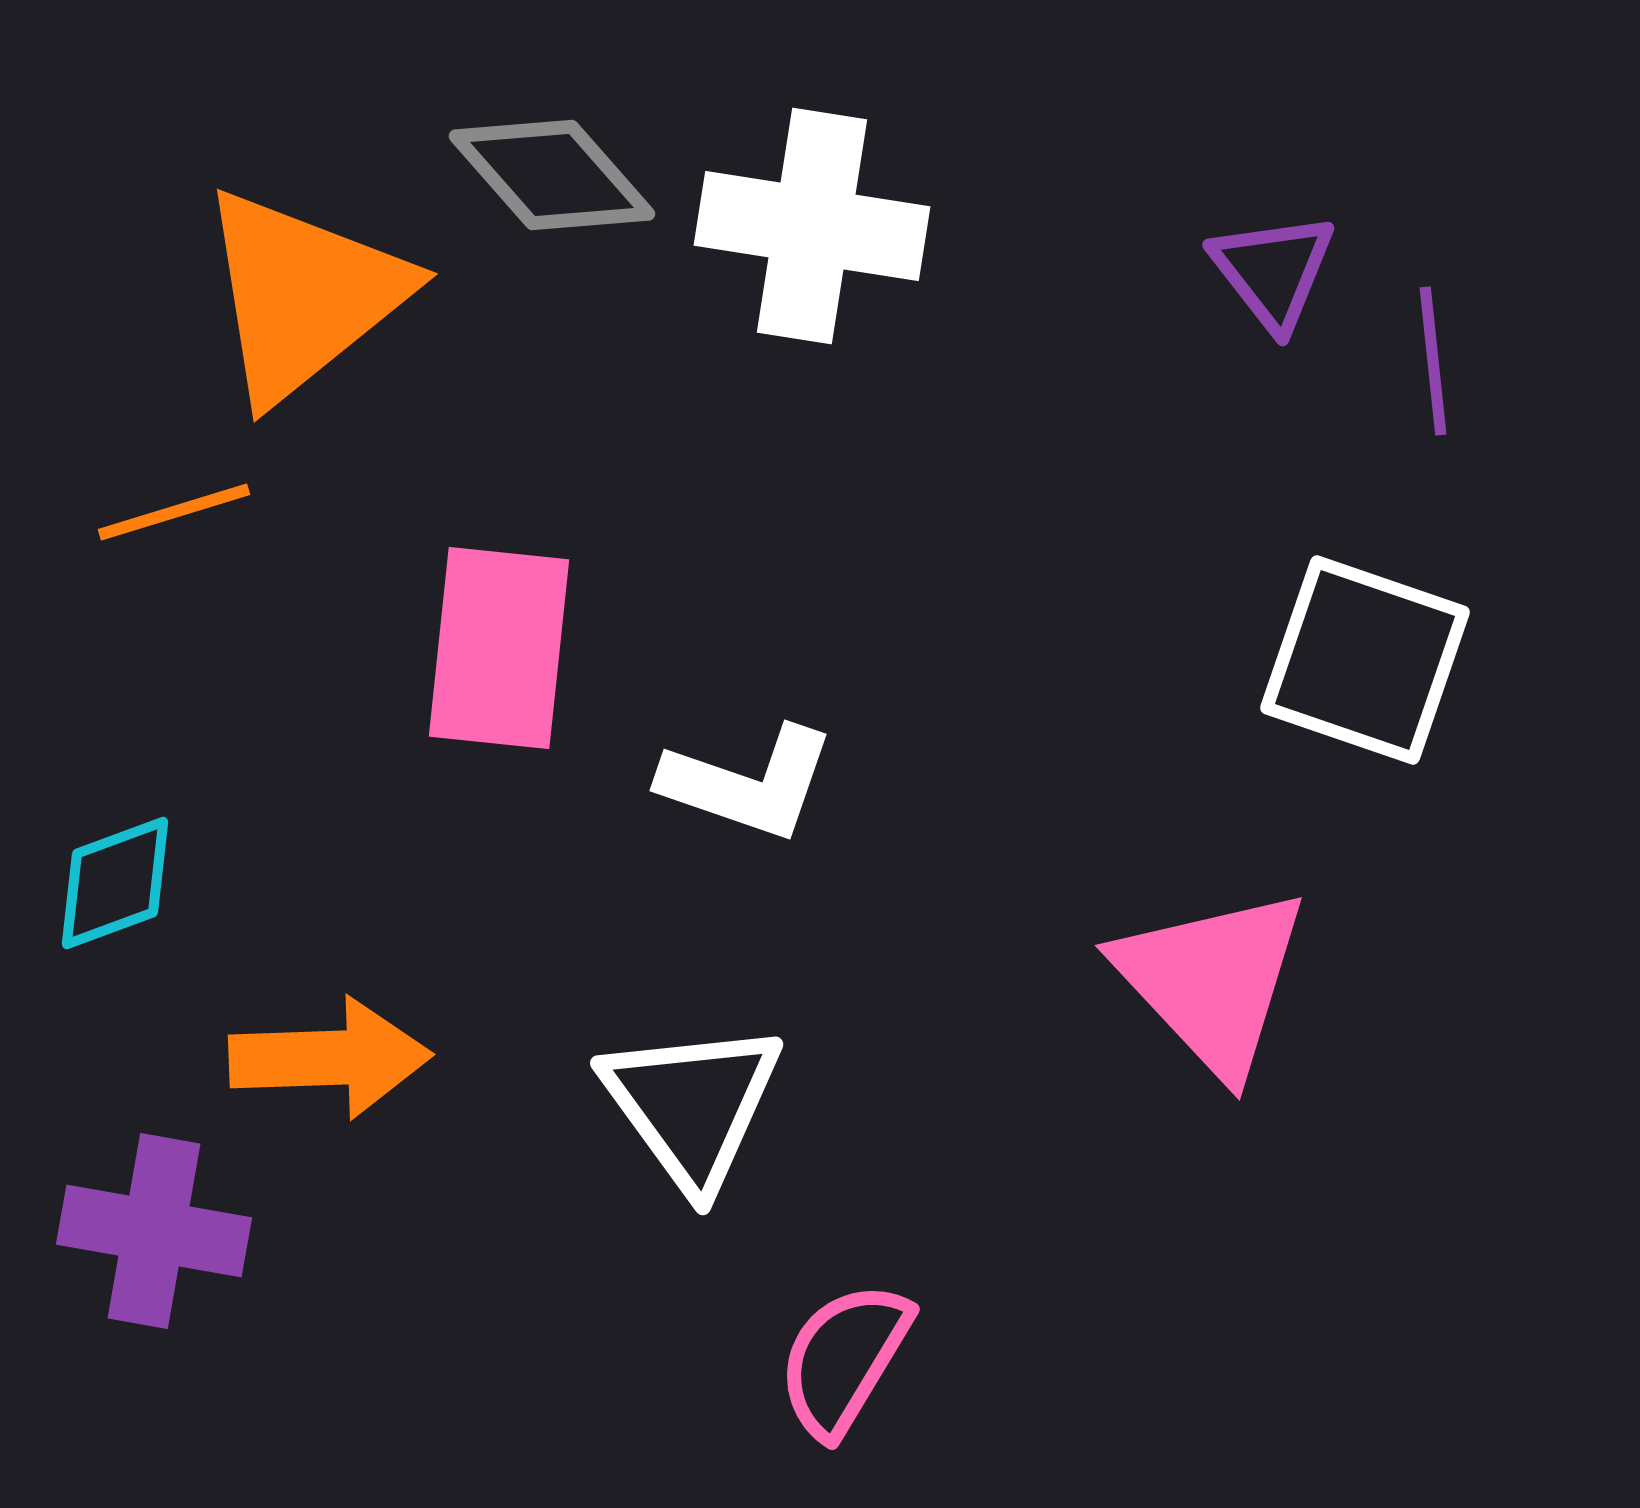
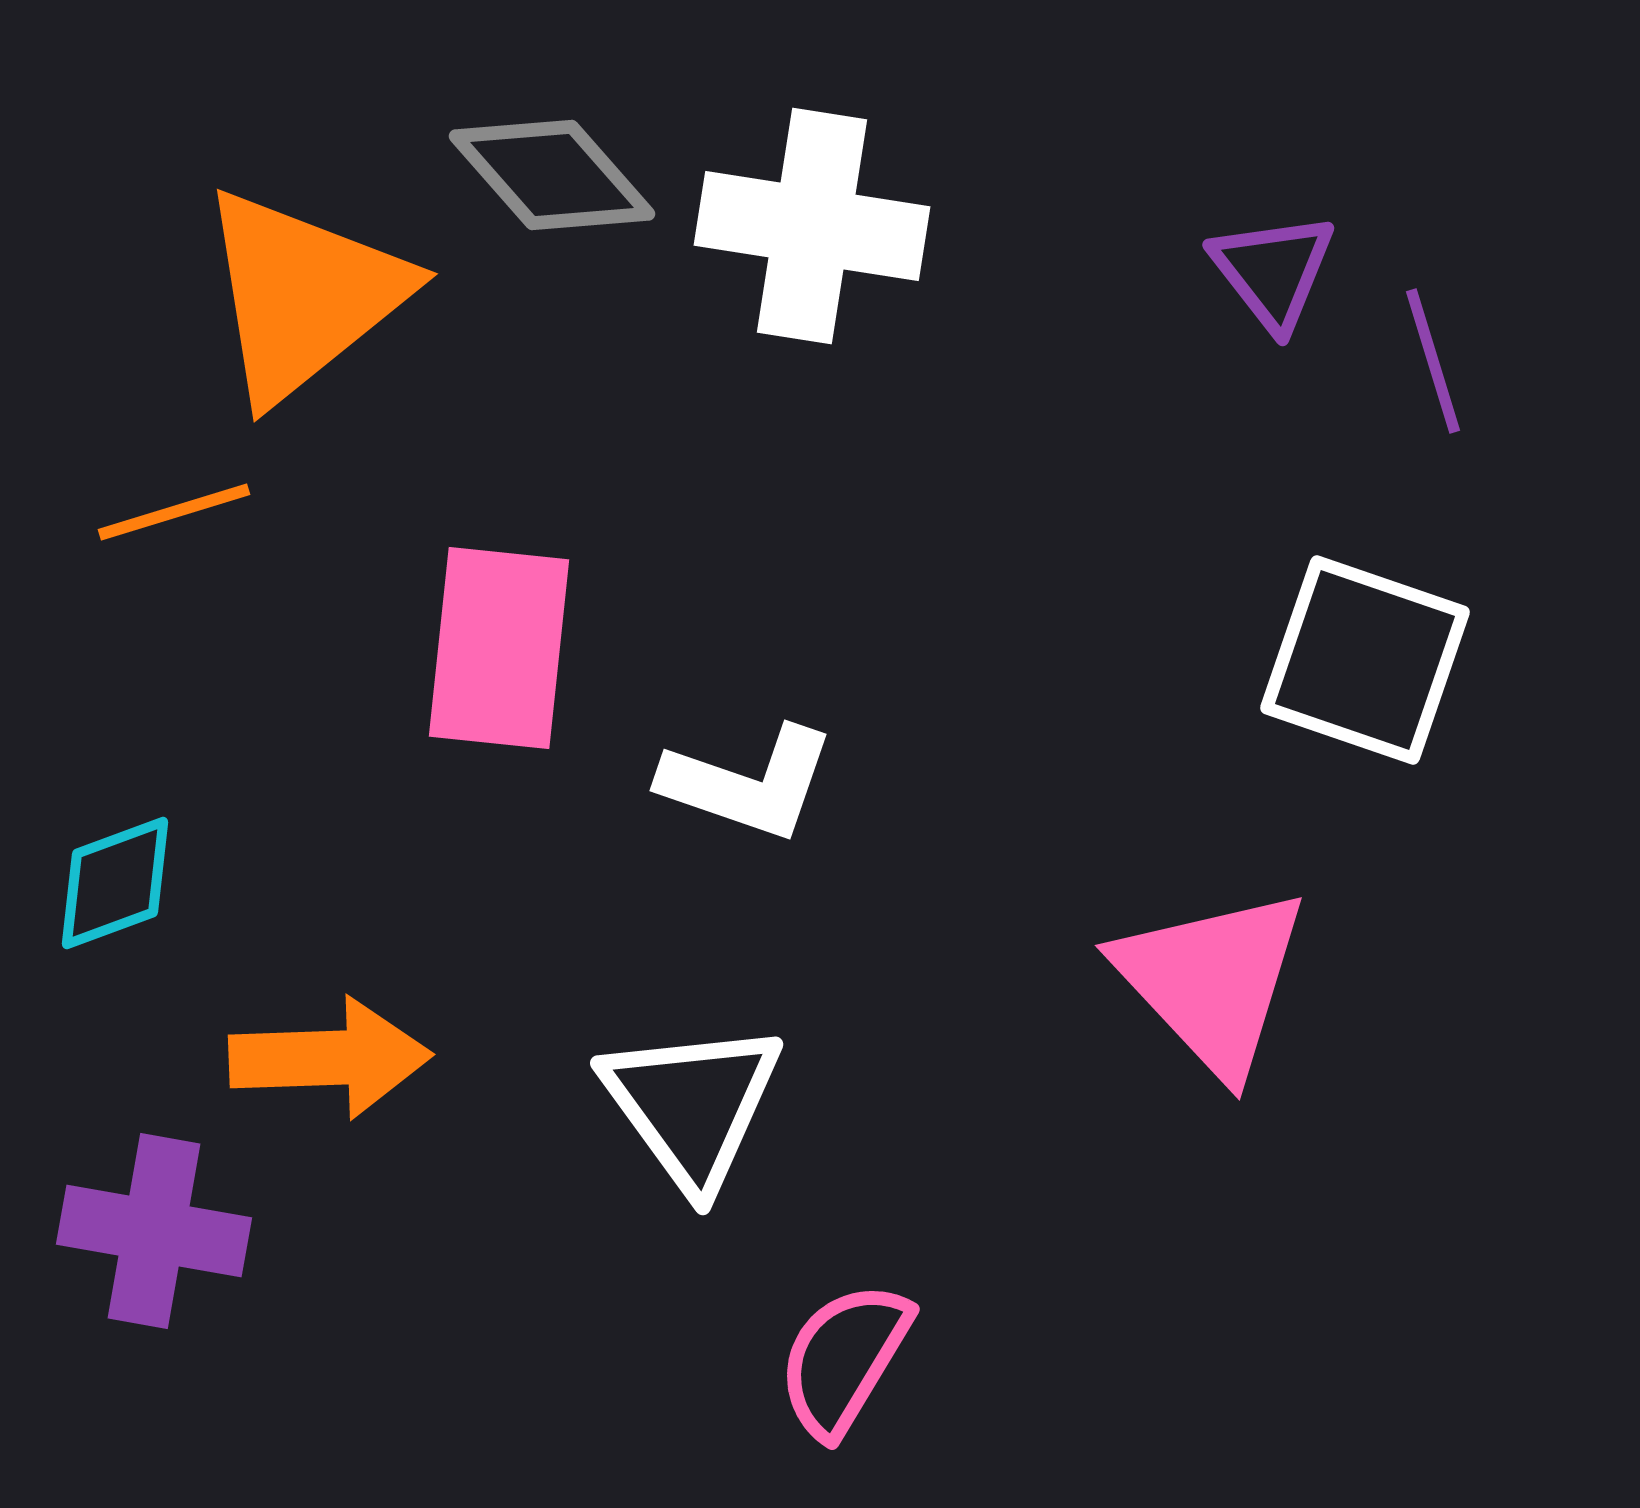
purple line: rotated 11 degrees counterclockwise
